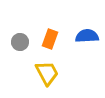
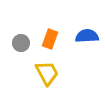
gray circle: moved 1 px right, 1 px down
